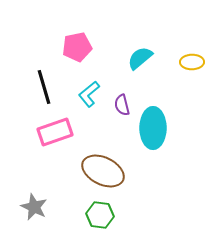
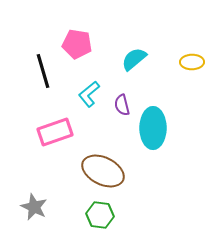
pink pentagon: moved 3 px up; rotated 20 degrees clockwise
cyan semicircle: moved 6 px left, 1 px down
black line: moved 1 px left, 16 px up
